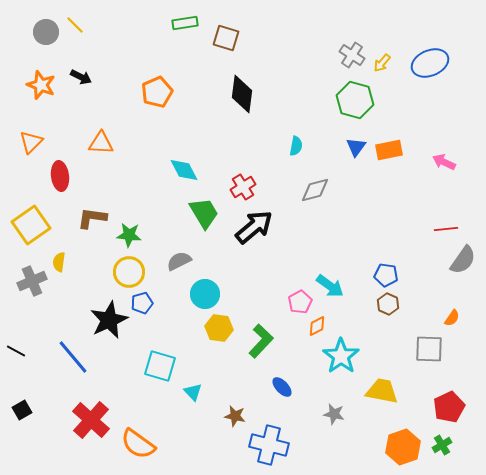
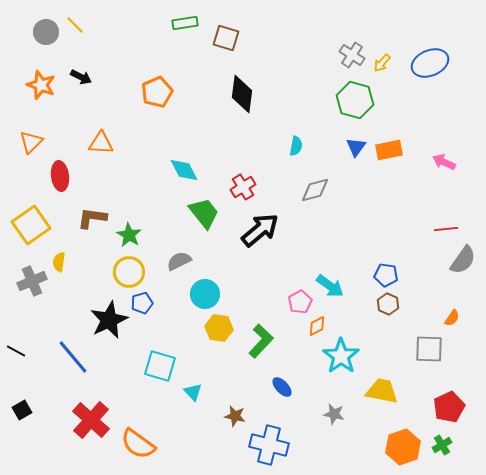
green trapezoid at (204, 213): rotated 8 degrees counterclockwise
black arrow at (254, 227): moved 6 px right, 3 px down
green star at (129, 235): rotated 25 degrees clockwise
